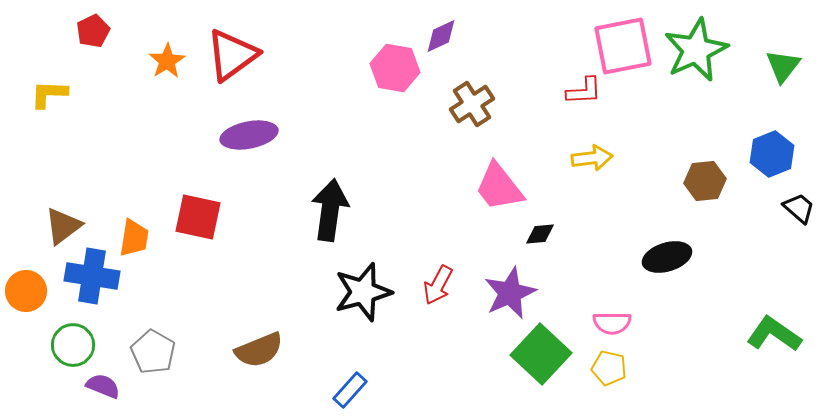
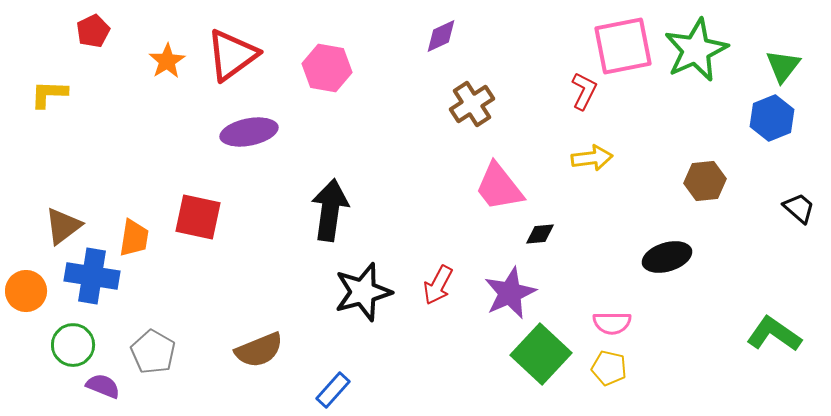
pink hexagon: moved 68 px left
red L-shape: rotated 60 degrees counterclockwise
purple ellipse: moved 3 px up
blue hexagon: moved 36 px up
blue rectangle: moved 17 px left
